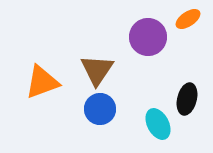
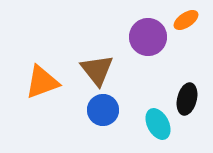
orange ellipse: moved 2 px left, 1 px down
brown triangle: rotated 12 degrees counterclockwise
blue circle: moved 3 px right, 1 px down
